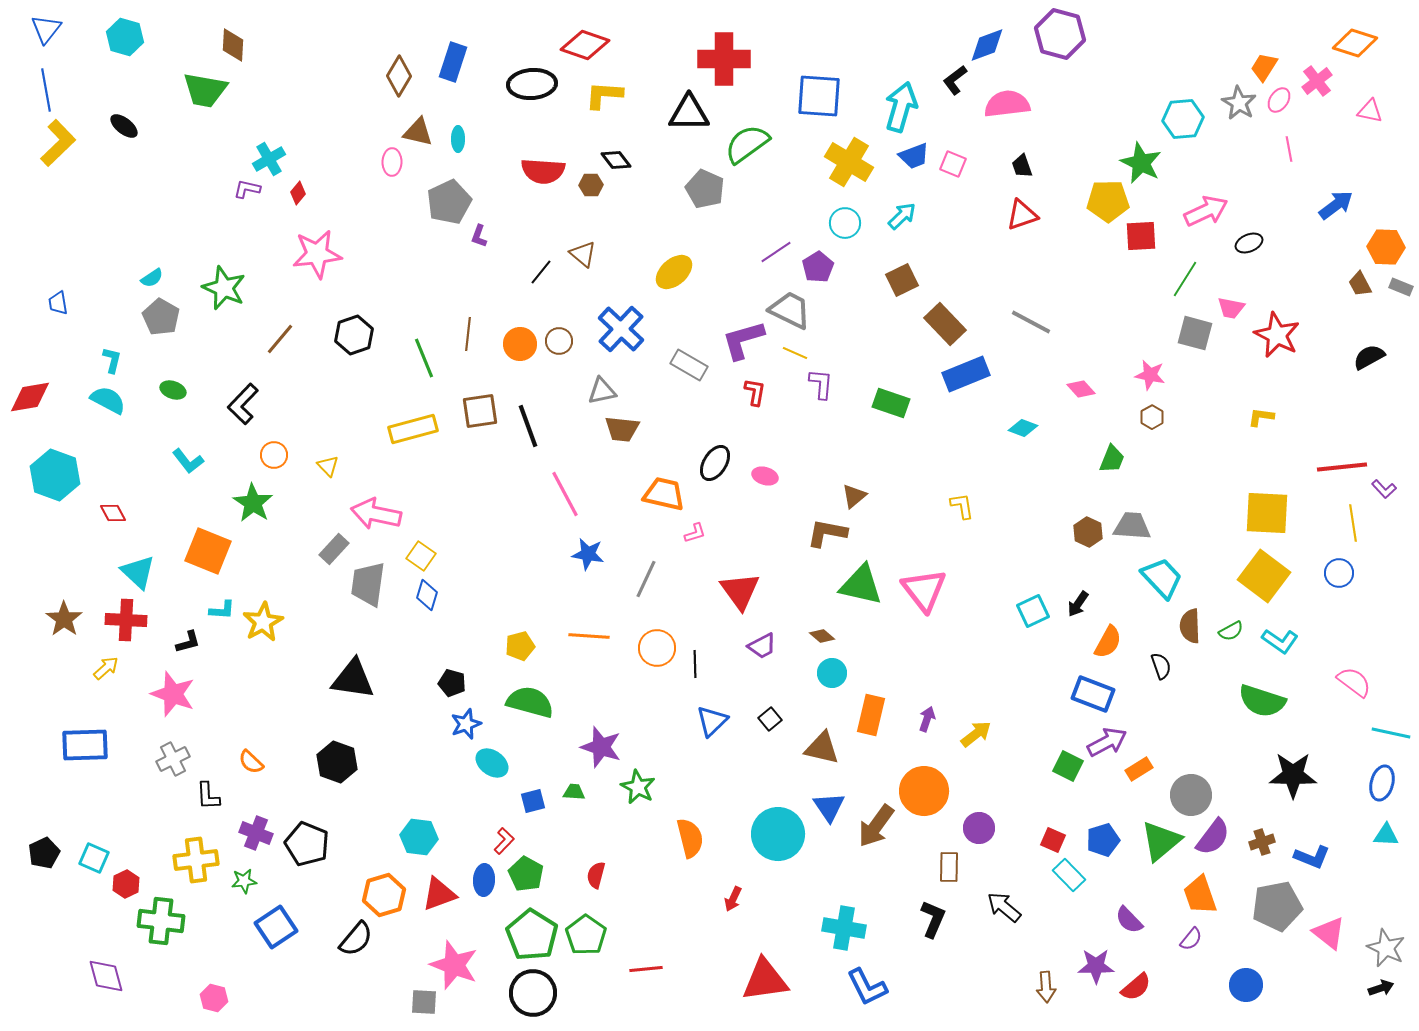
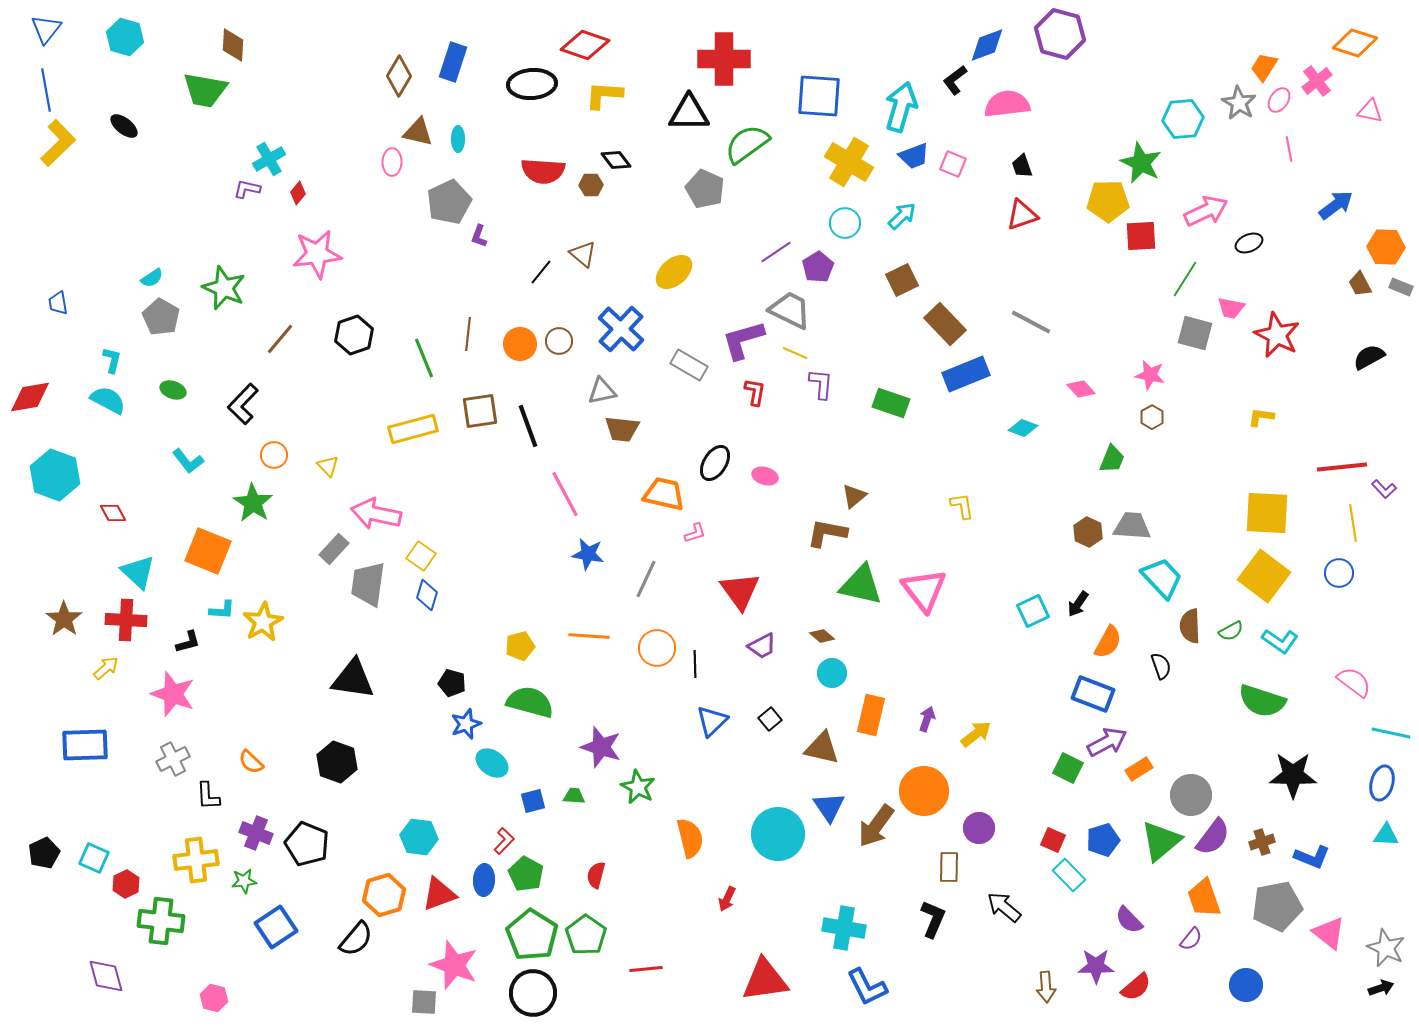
green square at (1068, 766): moved 2 px down
green trapezoid at (574, 792): moved 4 px down
orange trapezoid at (1200, 895): moved 4 px right, 3 px down
red arrow at (733, 899): moved 6 px left
